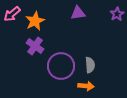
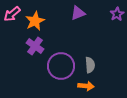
purple triangle: rotated 14 degrees counterclockwise
